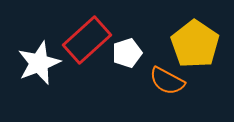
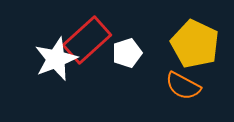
yellow pentagon: rotated 9 degrees counterclockwise
white star: moved 17 px right, 4 px up
orange semicircle: moved 16 px right, 5 px down
